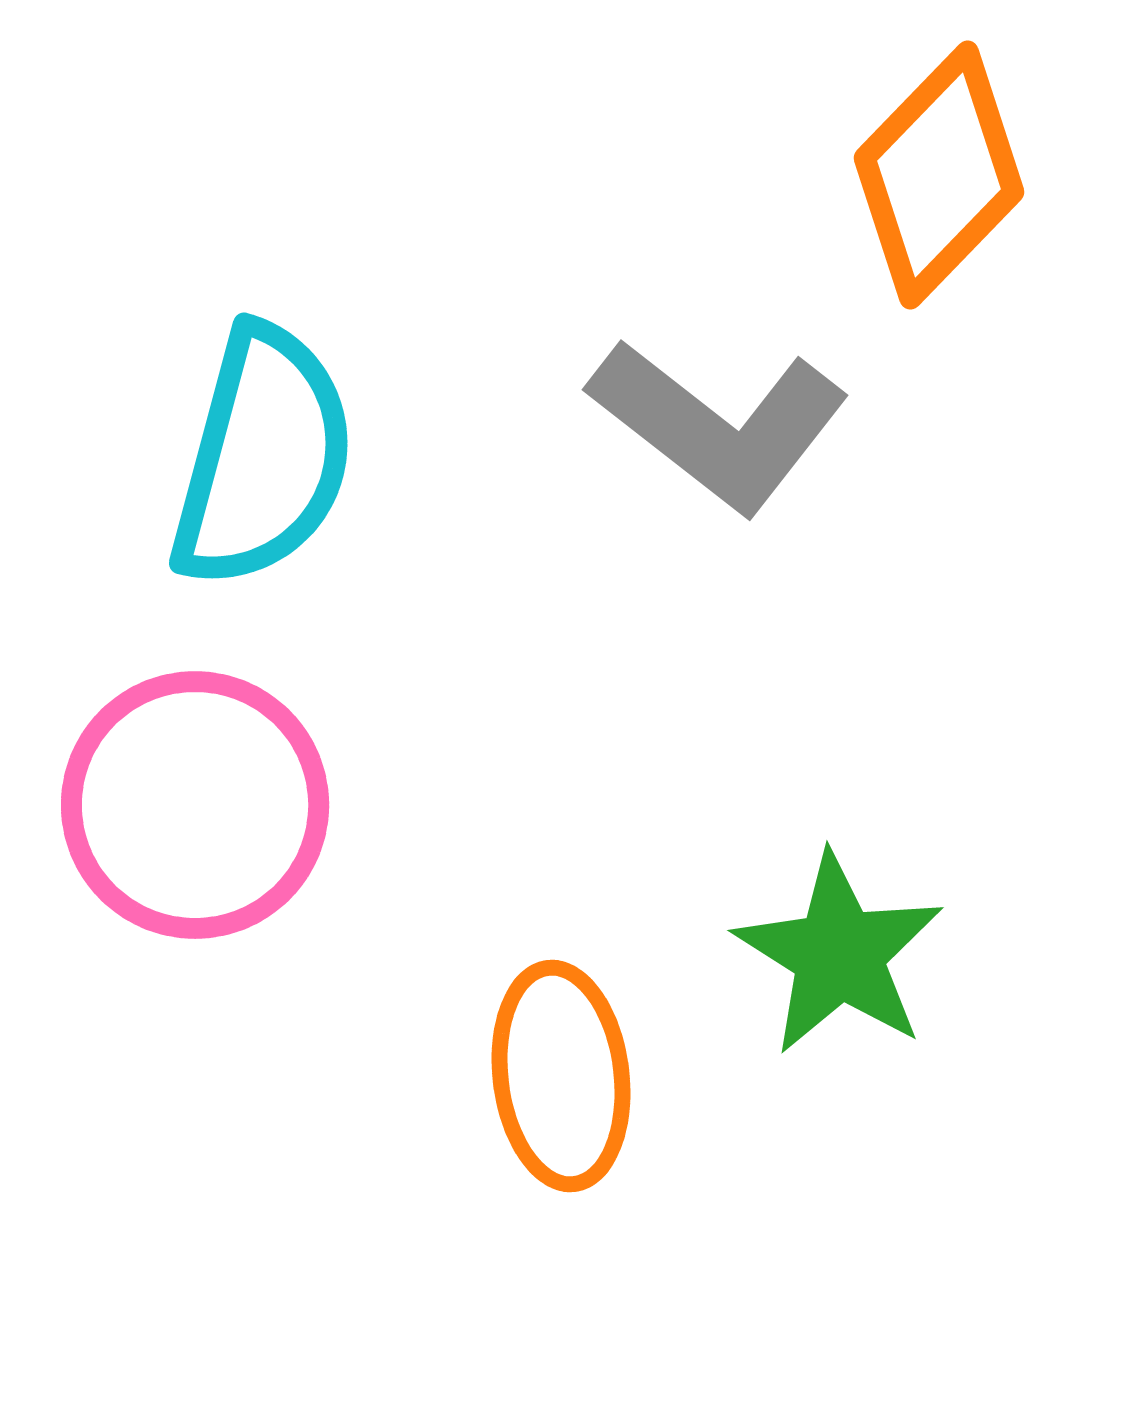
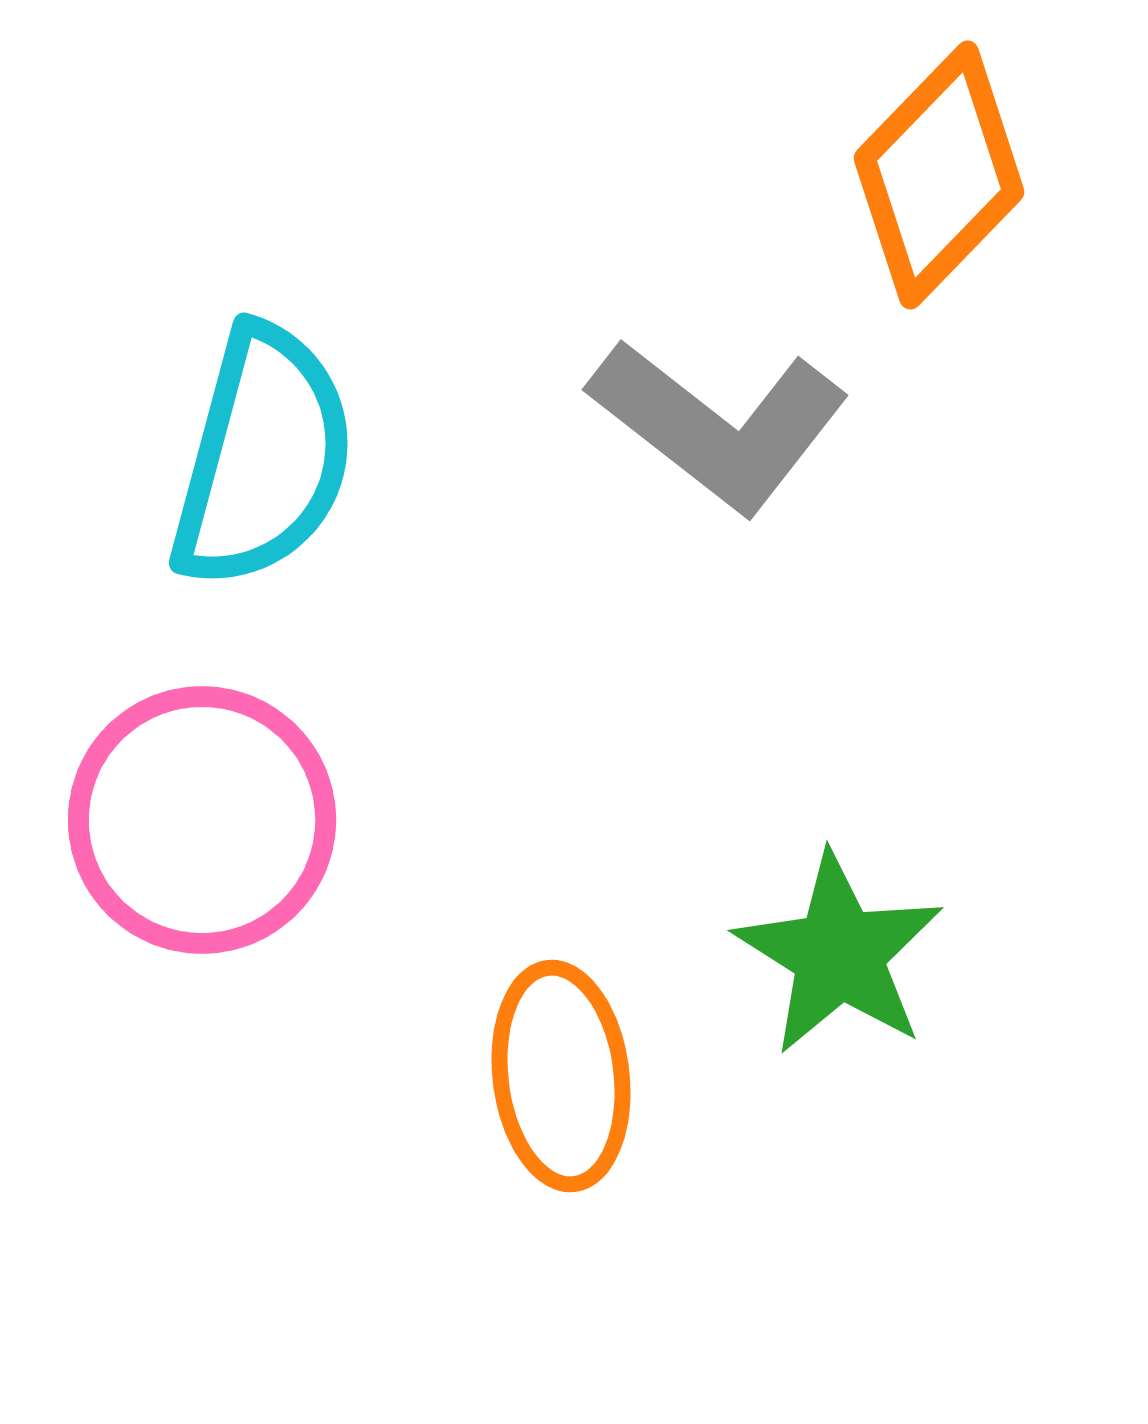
pink circle: moved 7 px right, 15 px down
